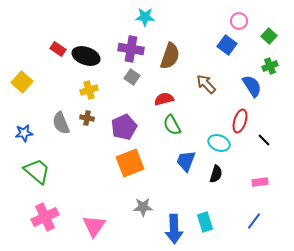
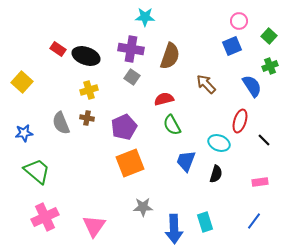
blue square: moved 5 px right, 1 px down; rotated 30 degrees clockwise
